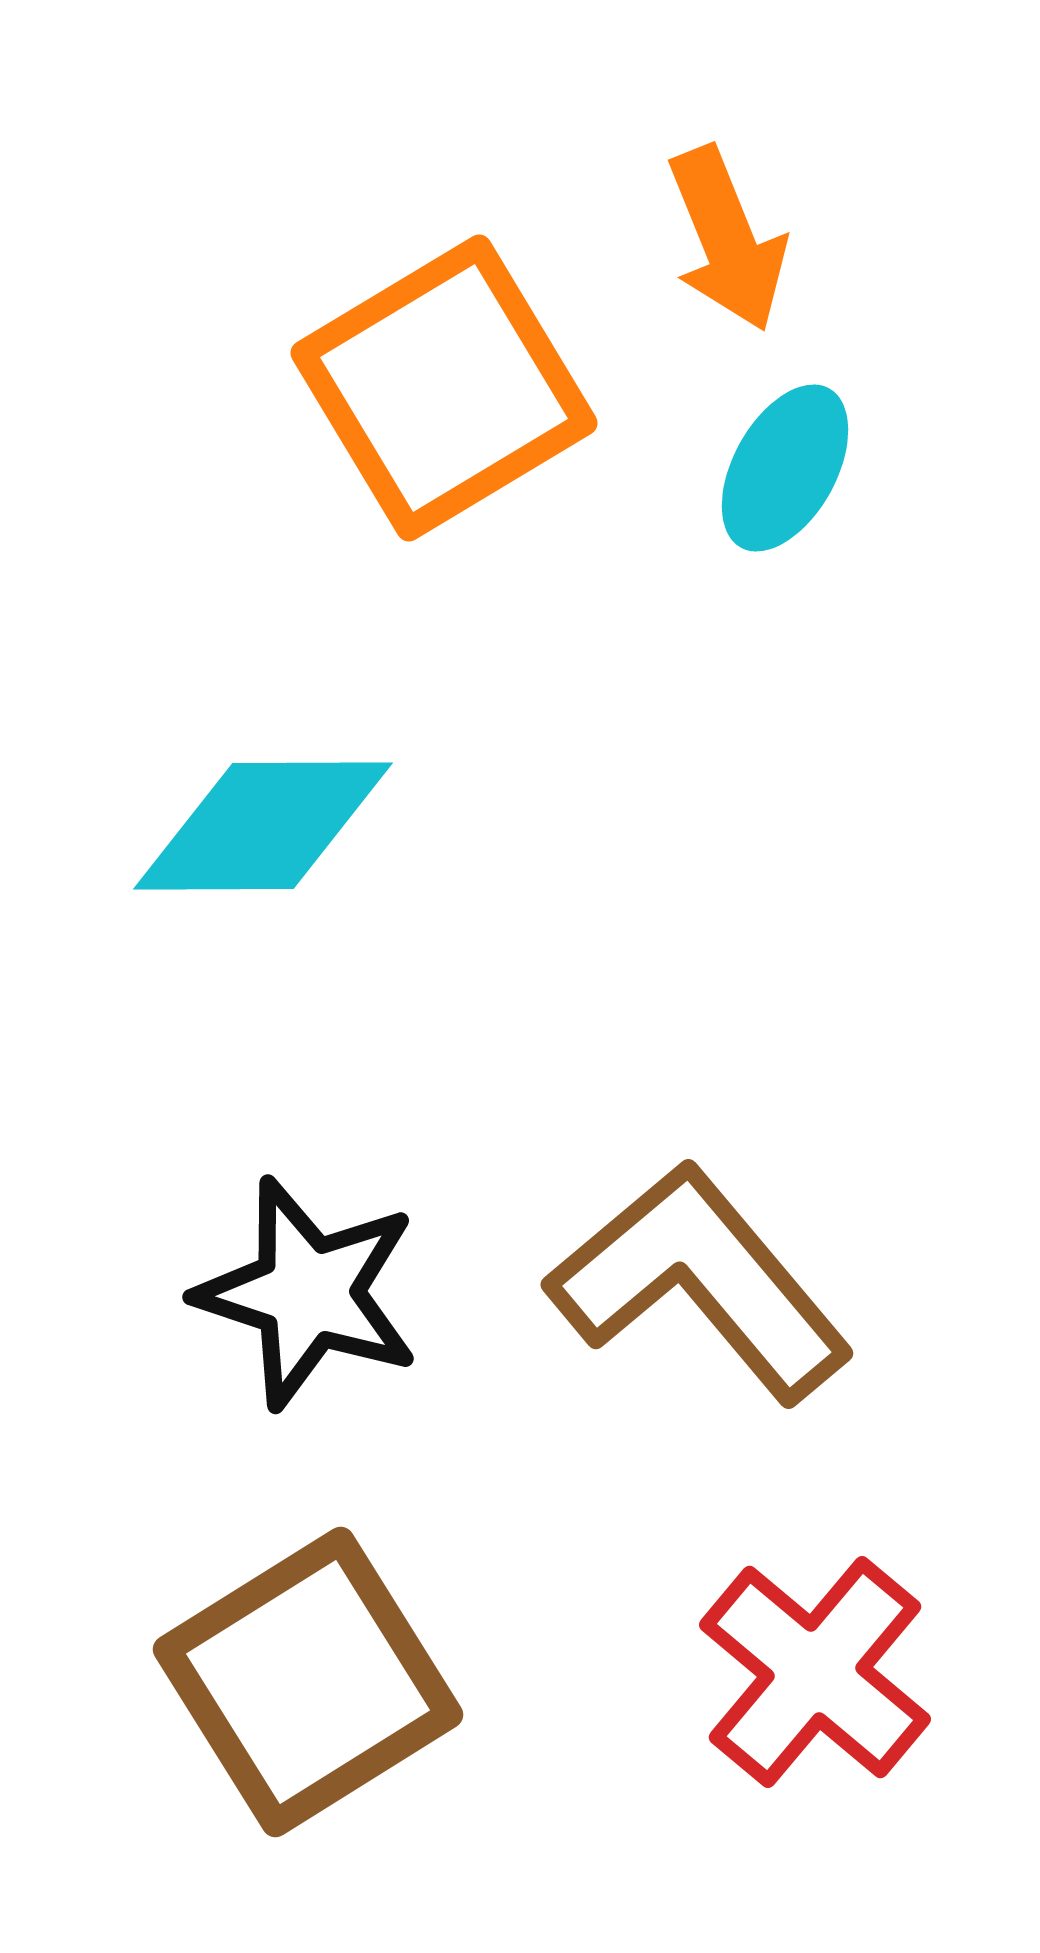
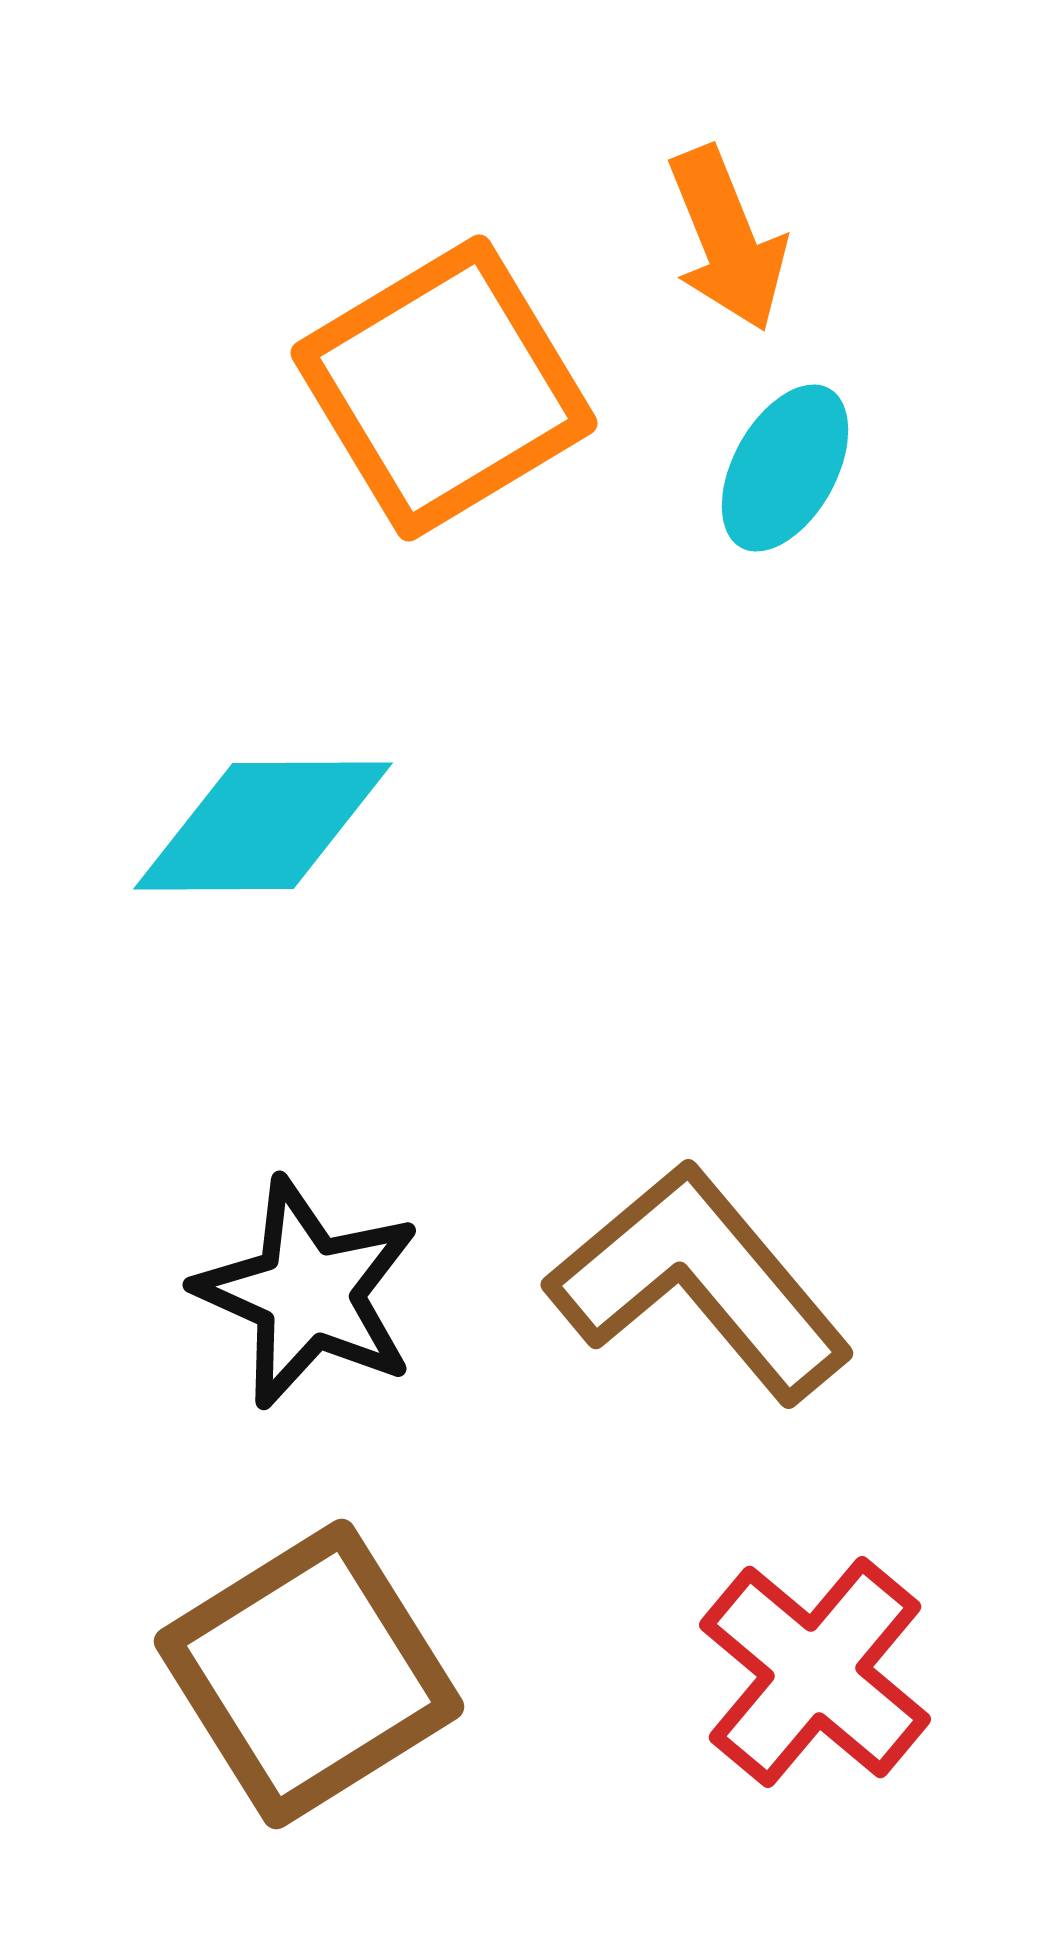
black star: rotated 6 degrees clockwise
brown square: moved 1 px right, 8 px up
